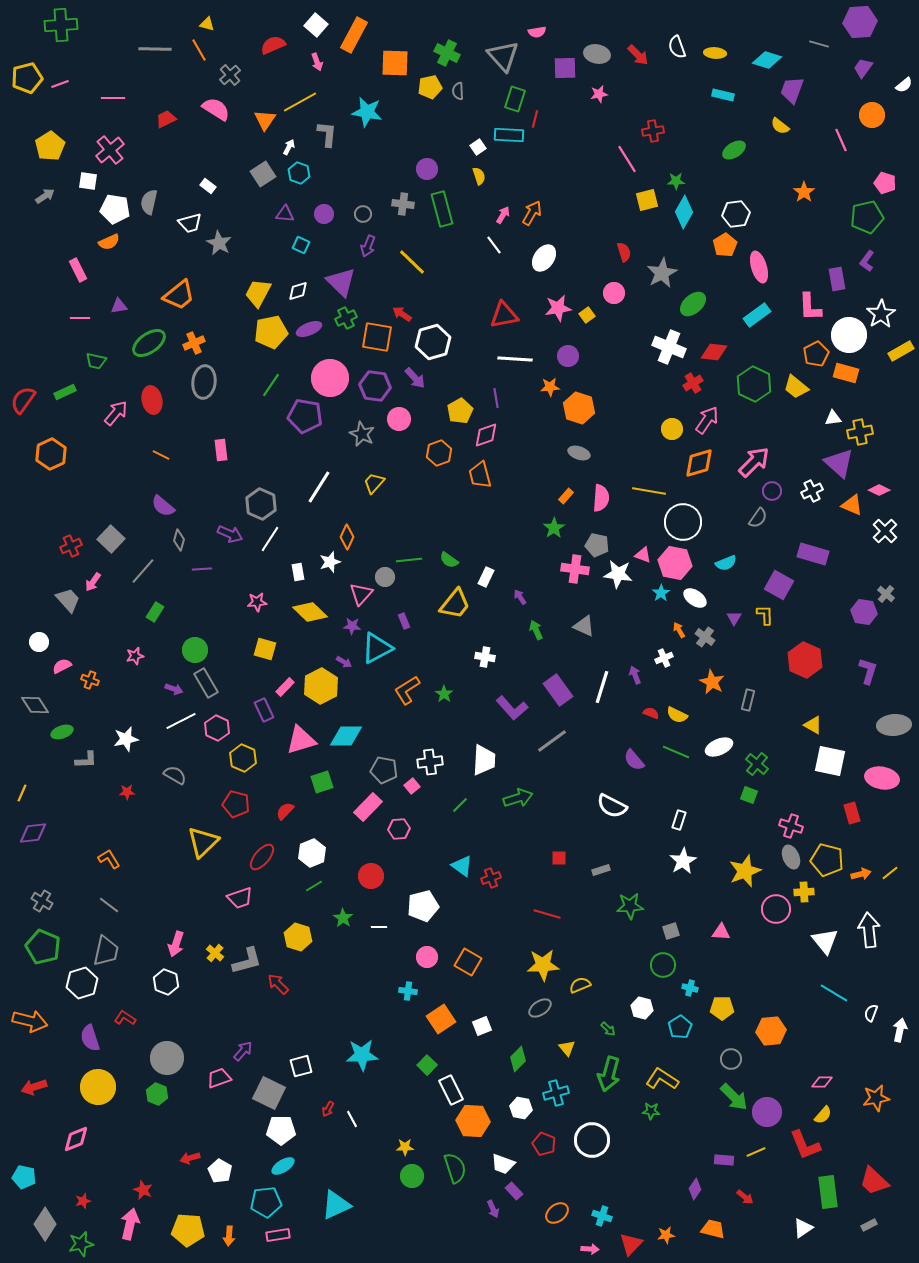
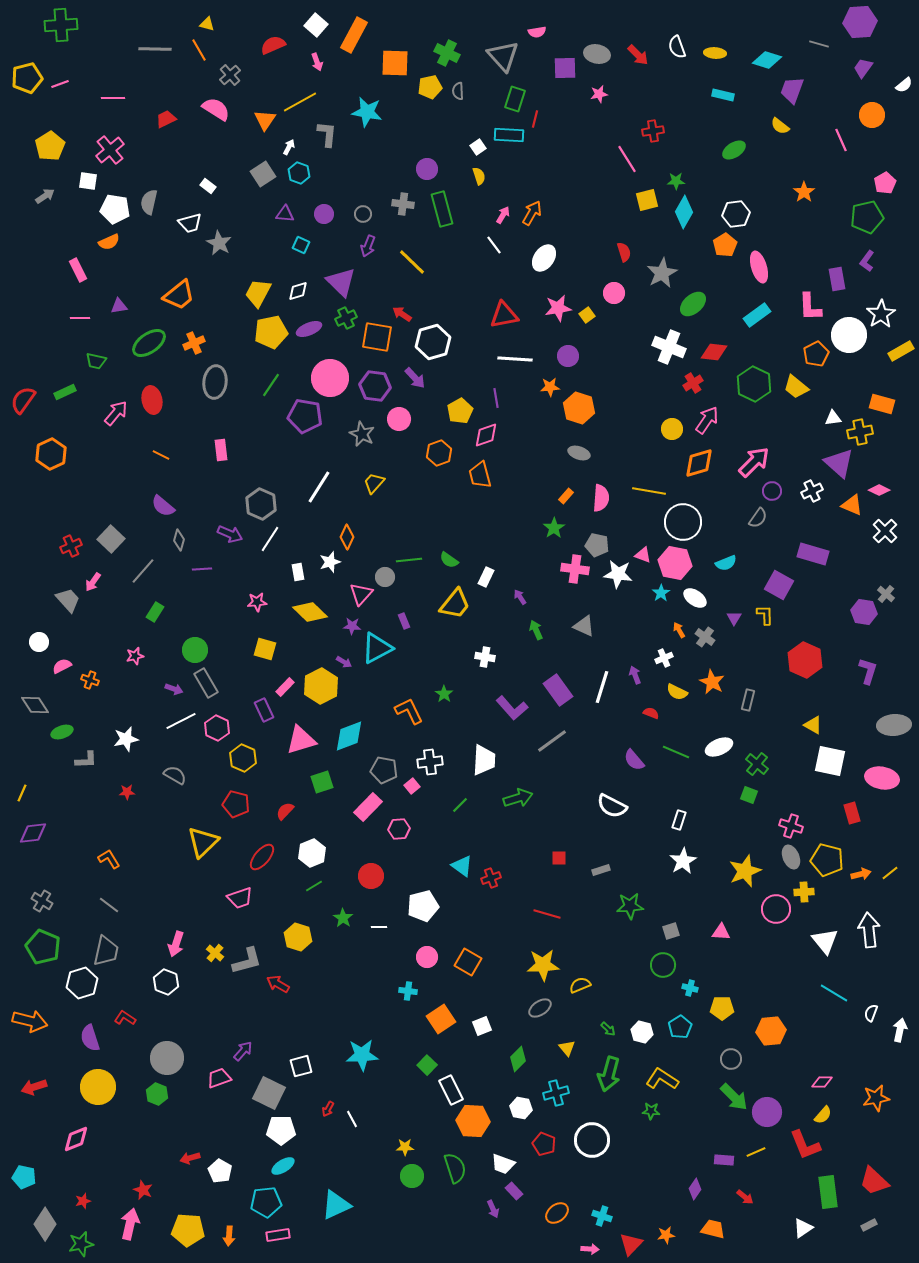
pink pentagon at (885, 183): rotated 25 degrees clockwise
orange rectangle at (846, 373): moved 36 px right, 31 px down
gray ellipse at (204, 382): moved 11 px right
orange L-shape at (407, 690): moved 2 px right, 21 px down; rotated 96 degrees clockwise
yellow semicircle at (677, 715): moved 23 px up
cyan diamond at (346, 736): moved 3 px right; rotated 20 degrees counterclockwise
red arrow at (278, 984): rotated 15 degrees counterclockwise
white hexagon at (642, 1008): moved 24 px down
